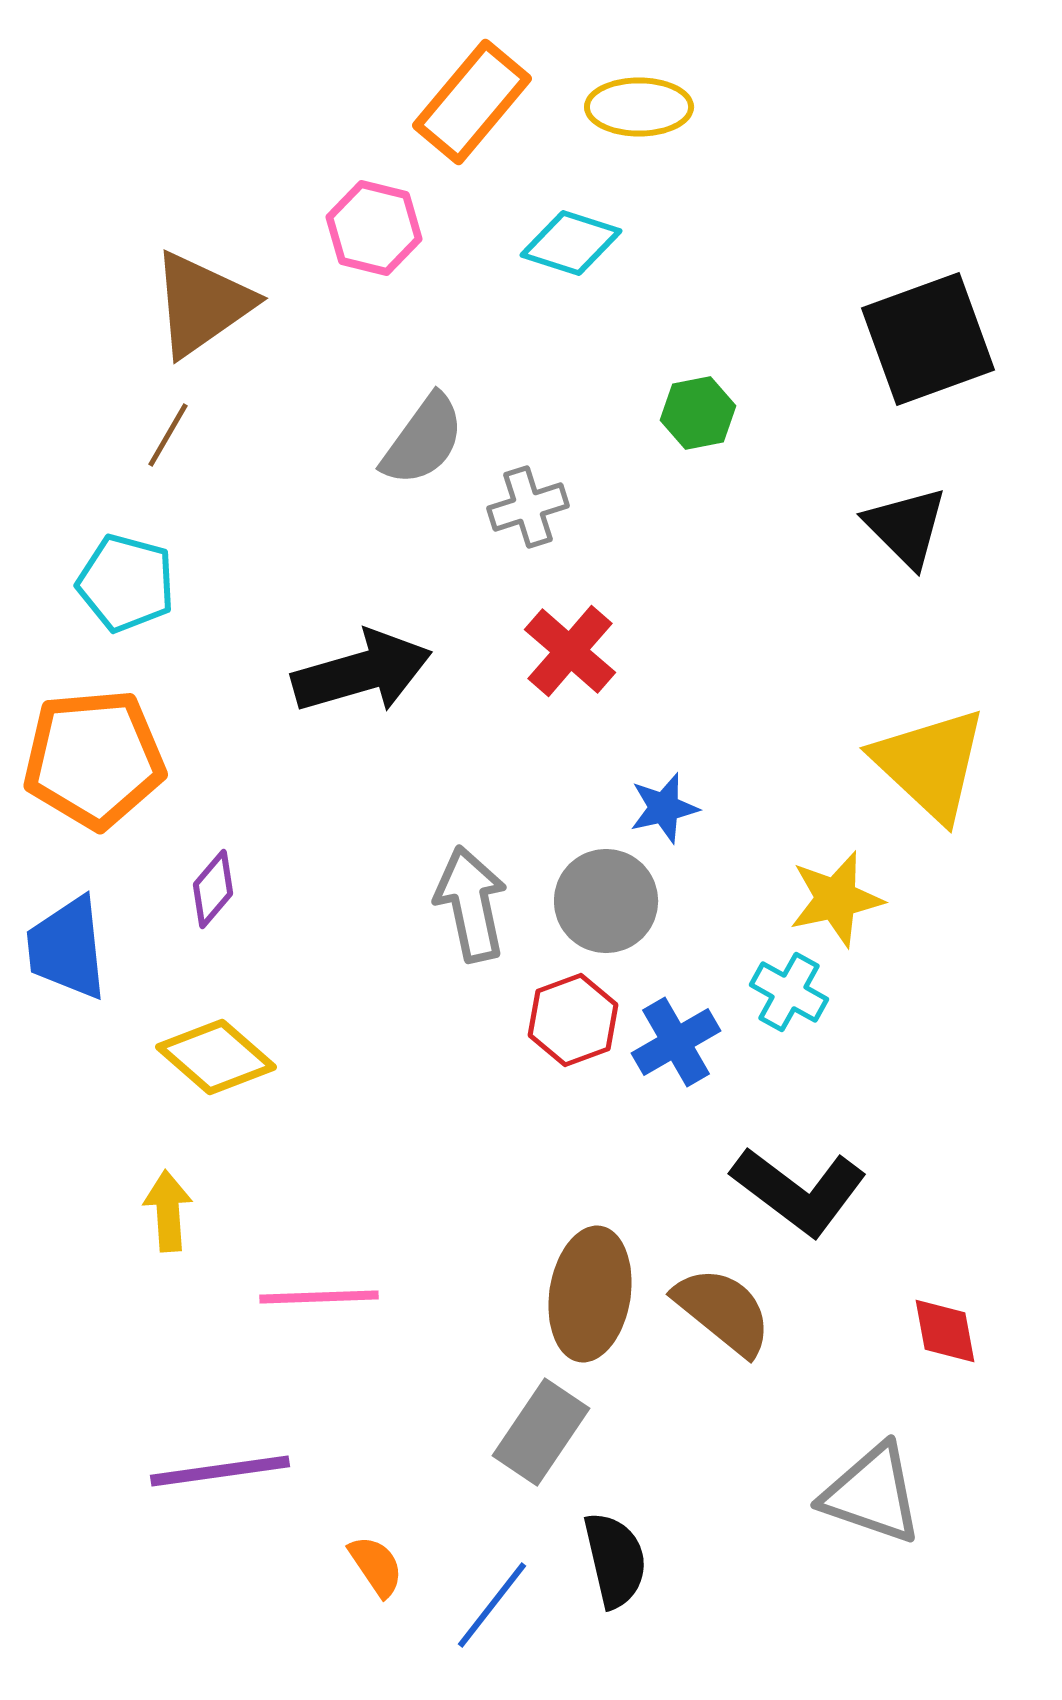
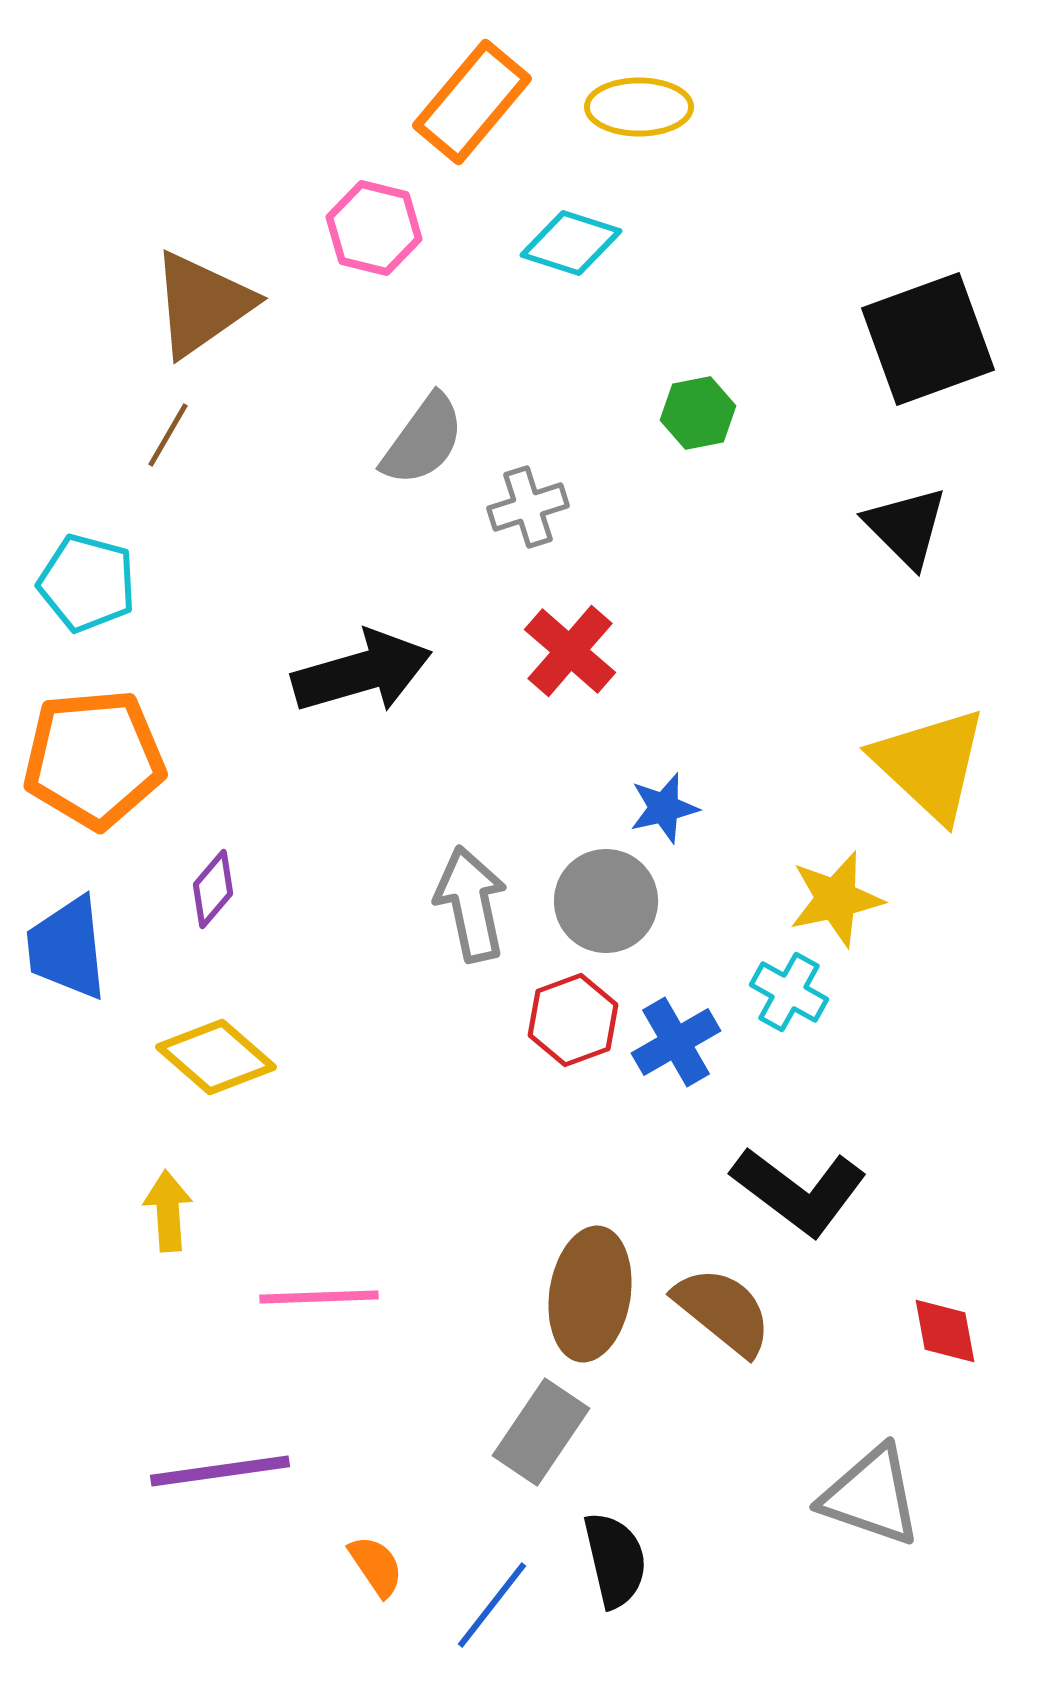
cyan pentagon: moved 39 px left
gray triangle: moved 1 px left, 2 px down
